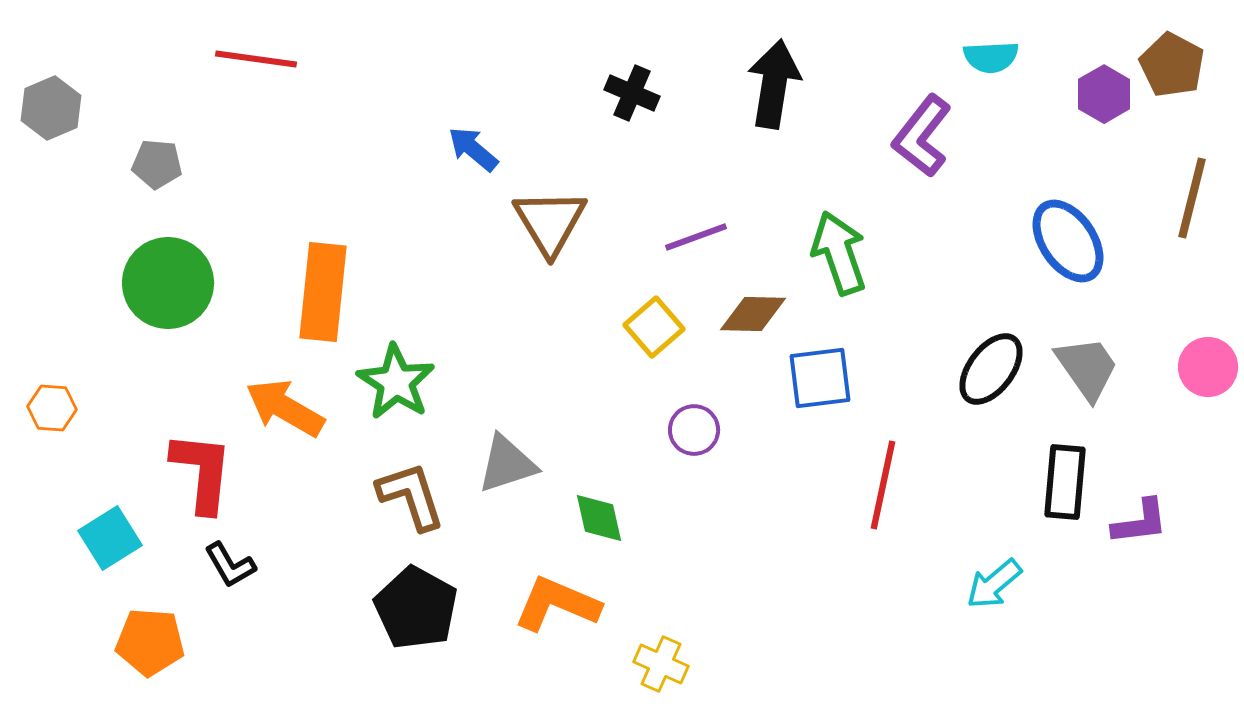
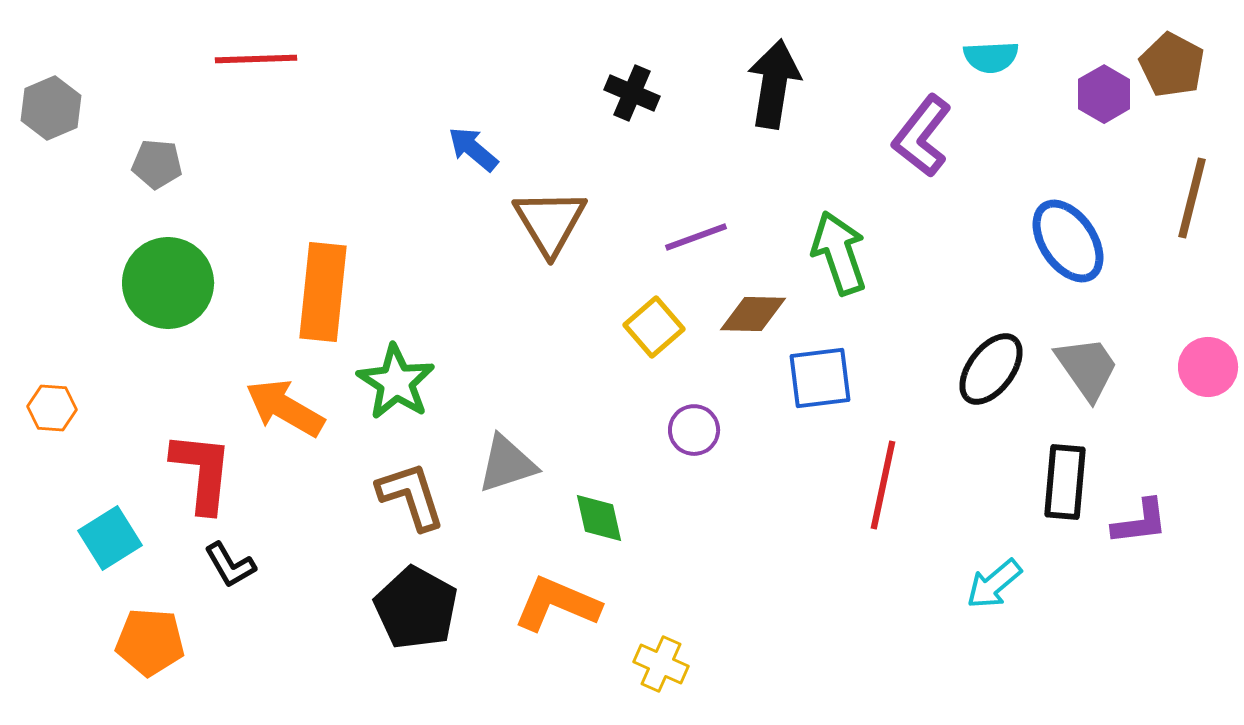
red line at (256, 59): rotated 10 degrees counterclockwise
